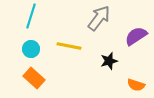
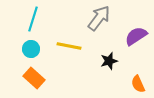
cyan line: moved 2 px right, 3 px down
orange semicircle: moved 2 px right, 1 px up; rotated 48 degrees clockwise
